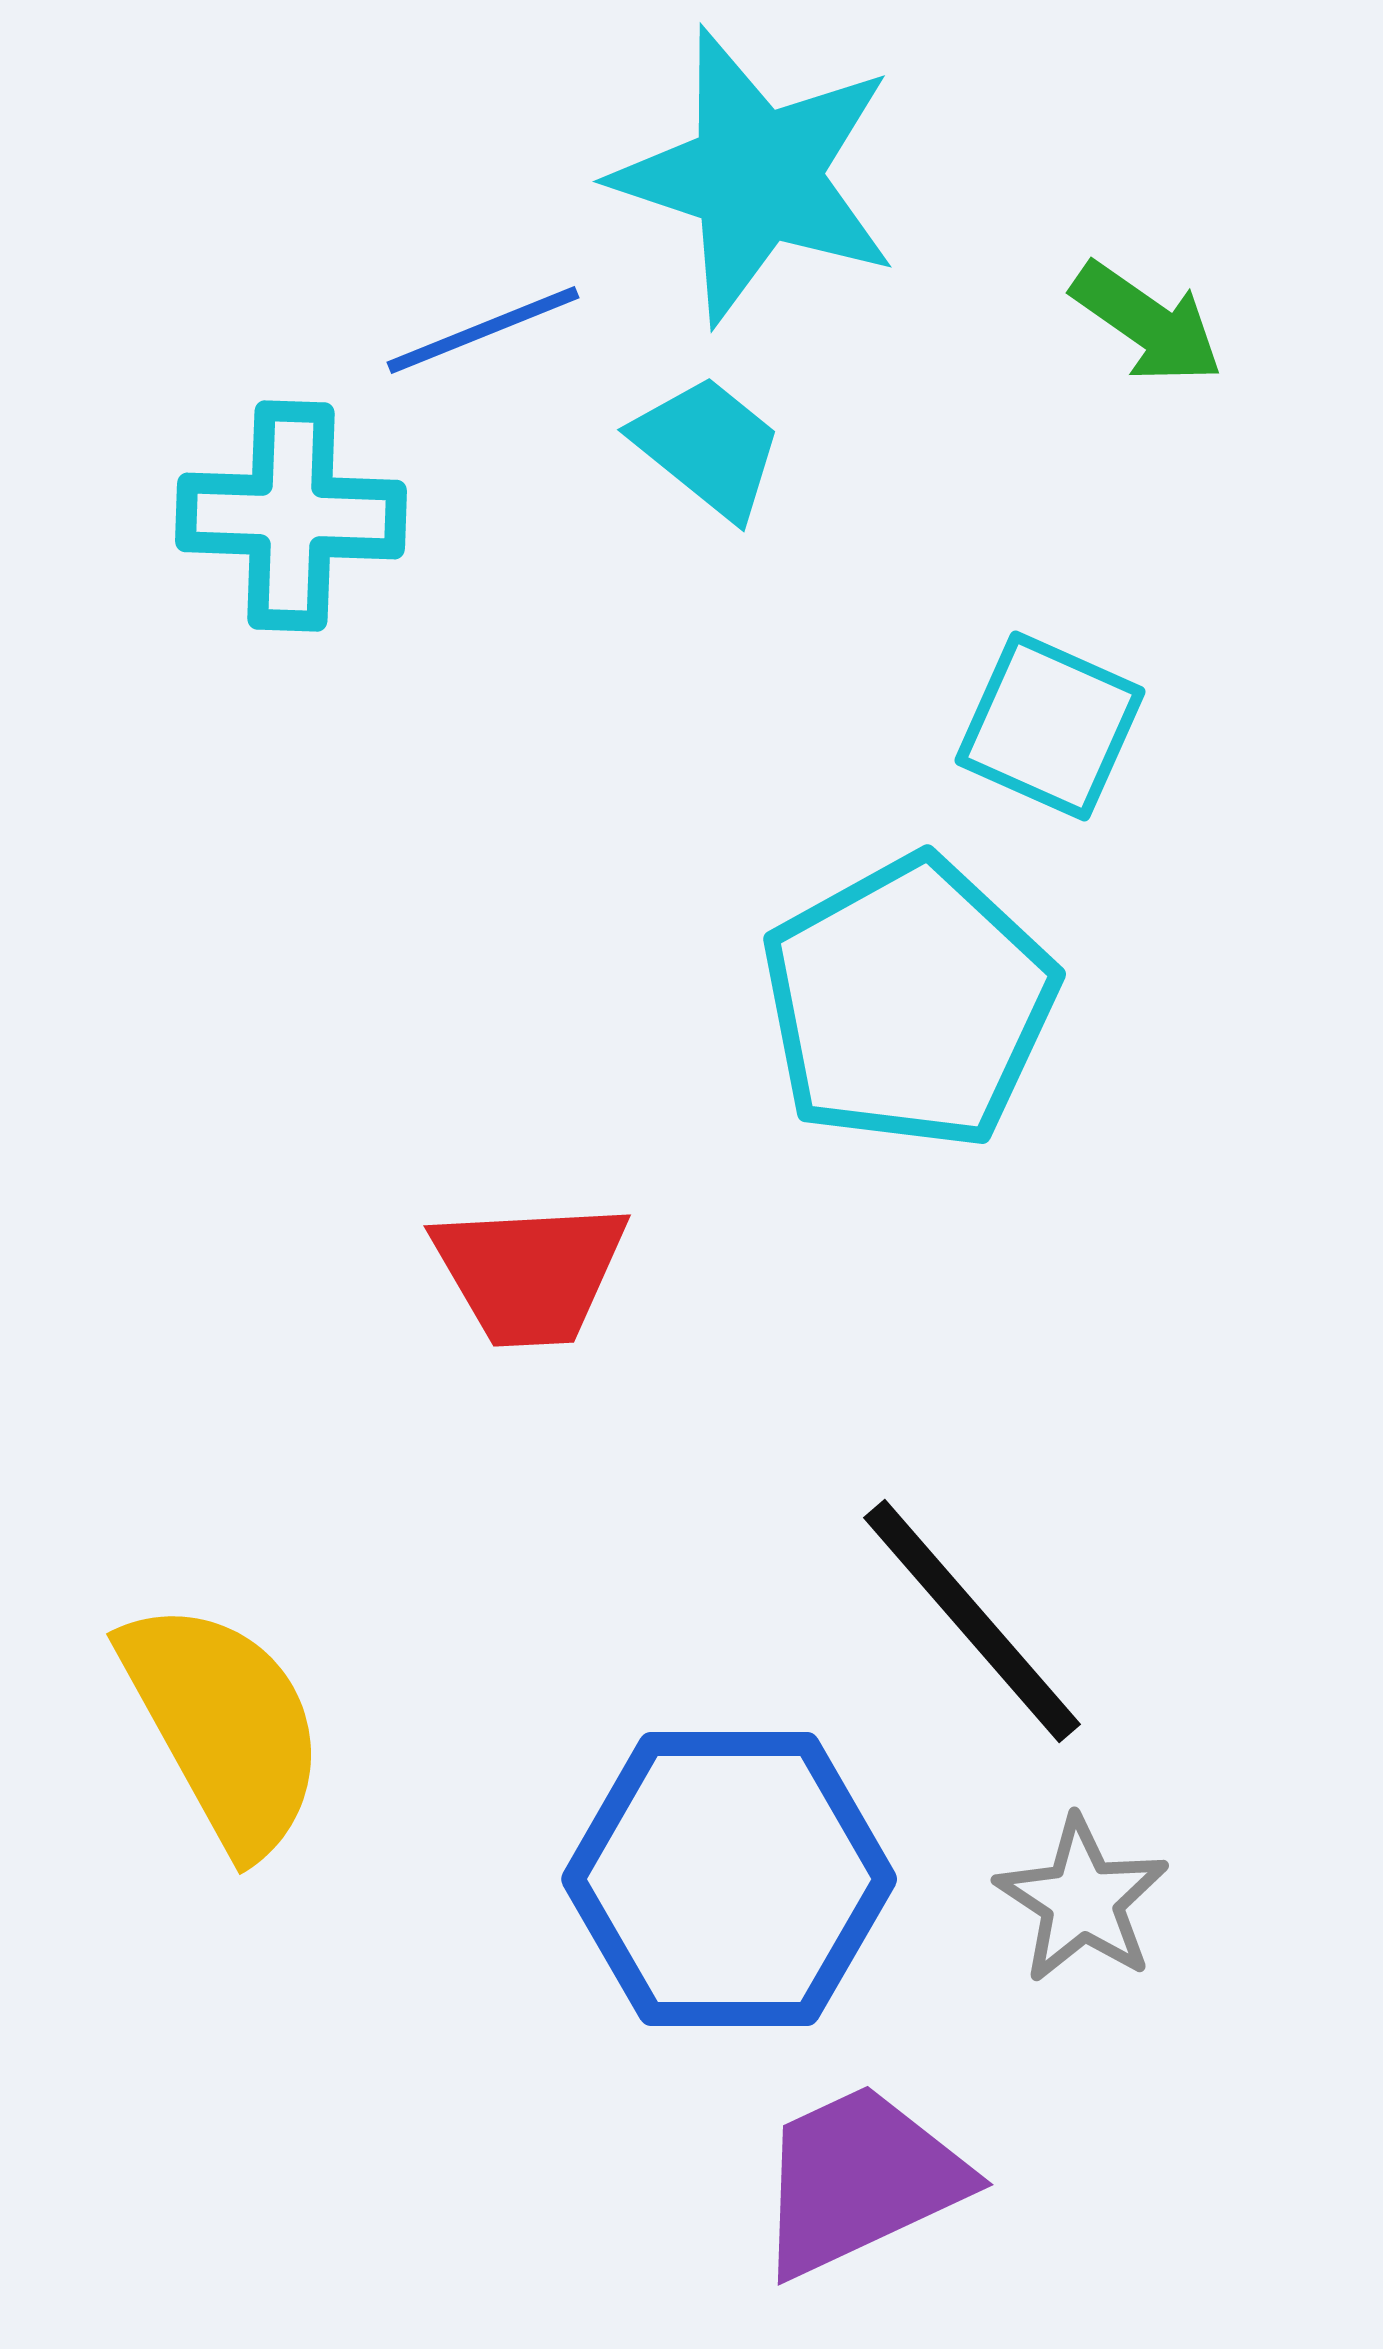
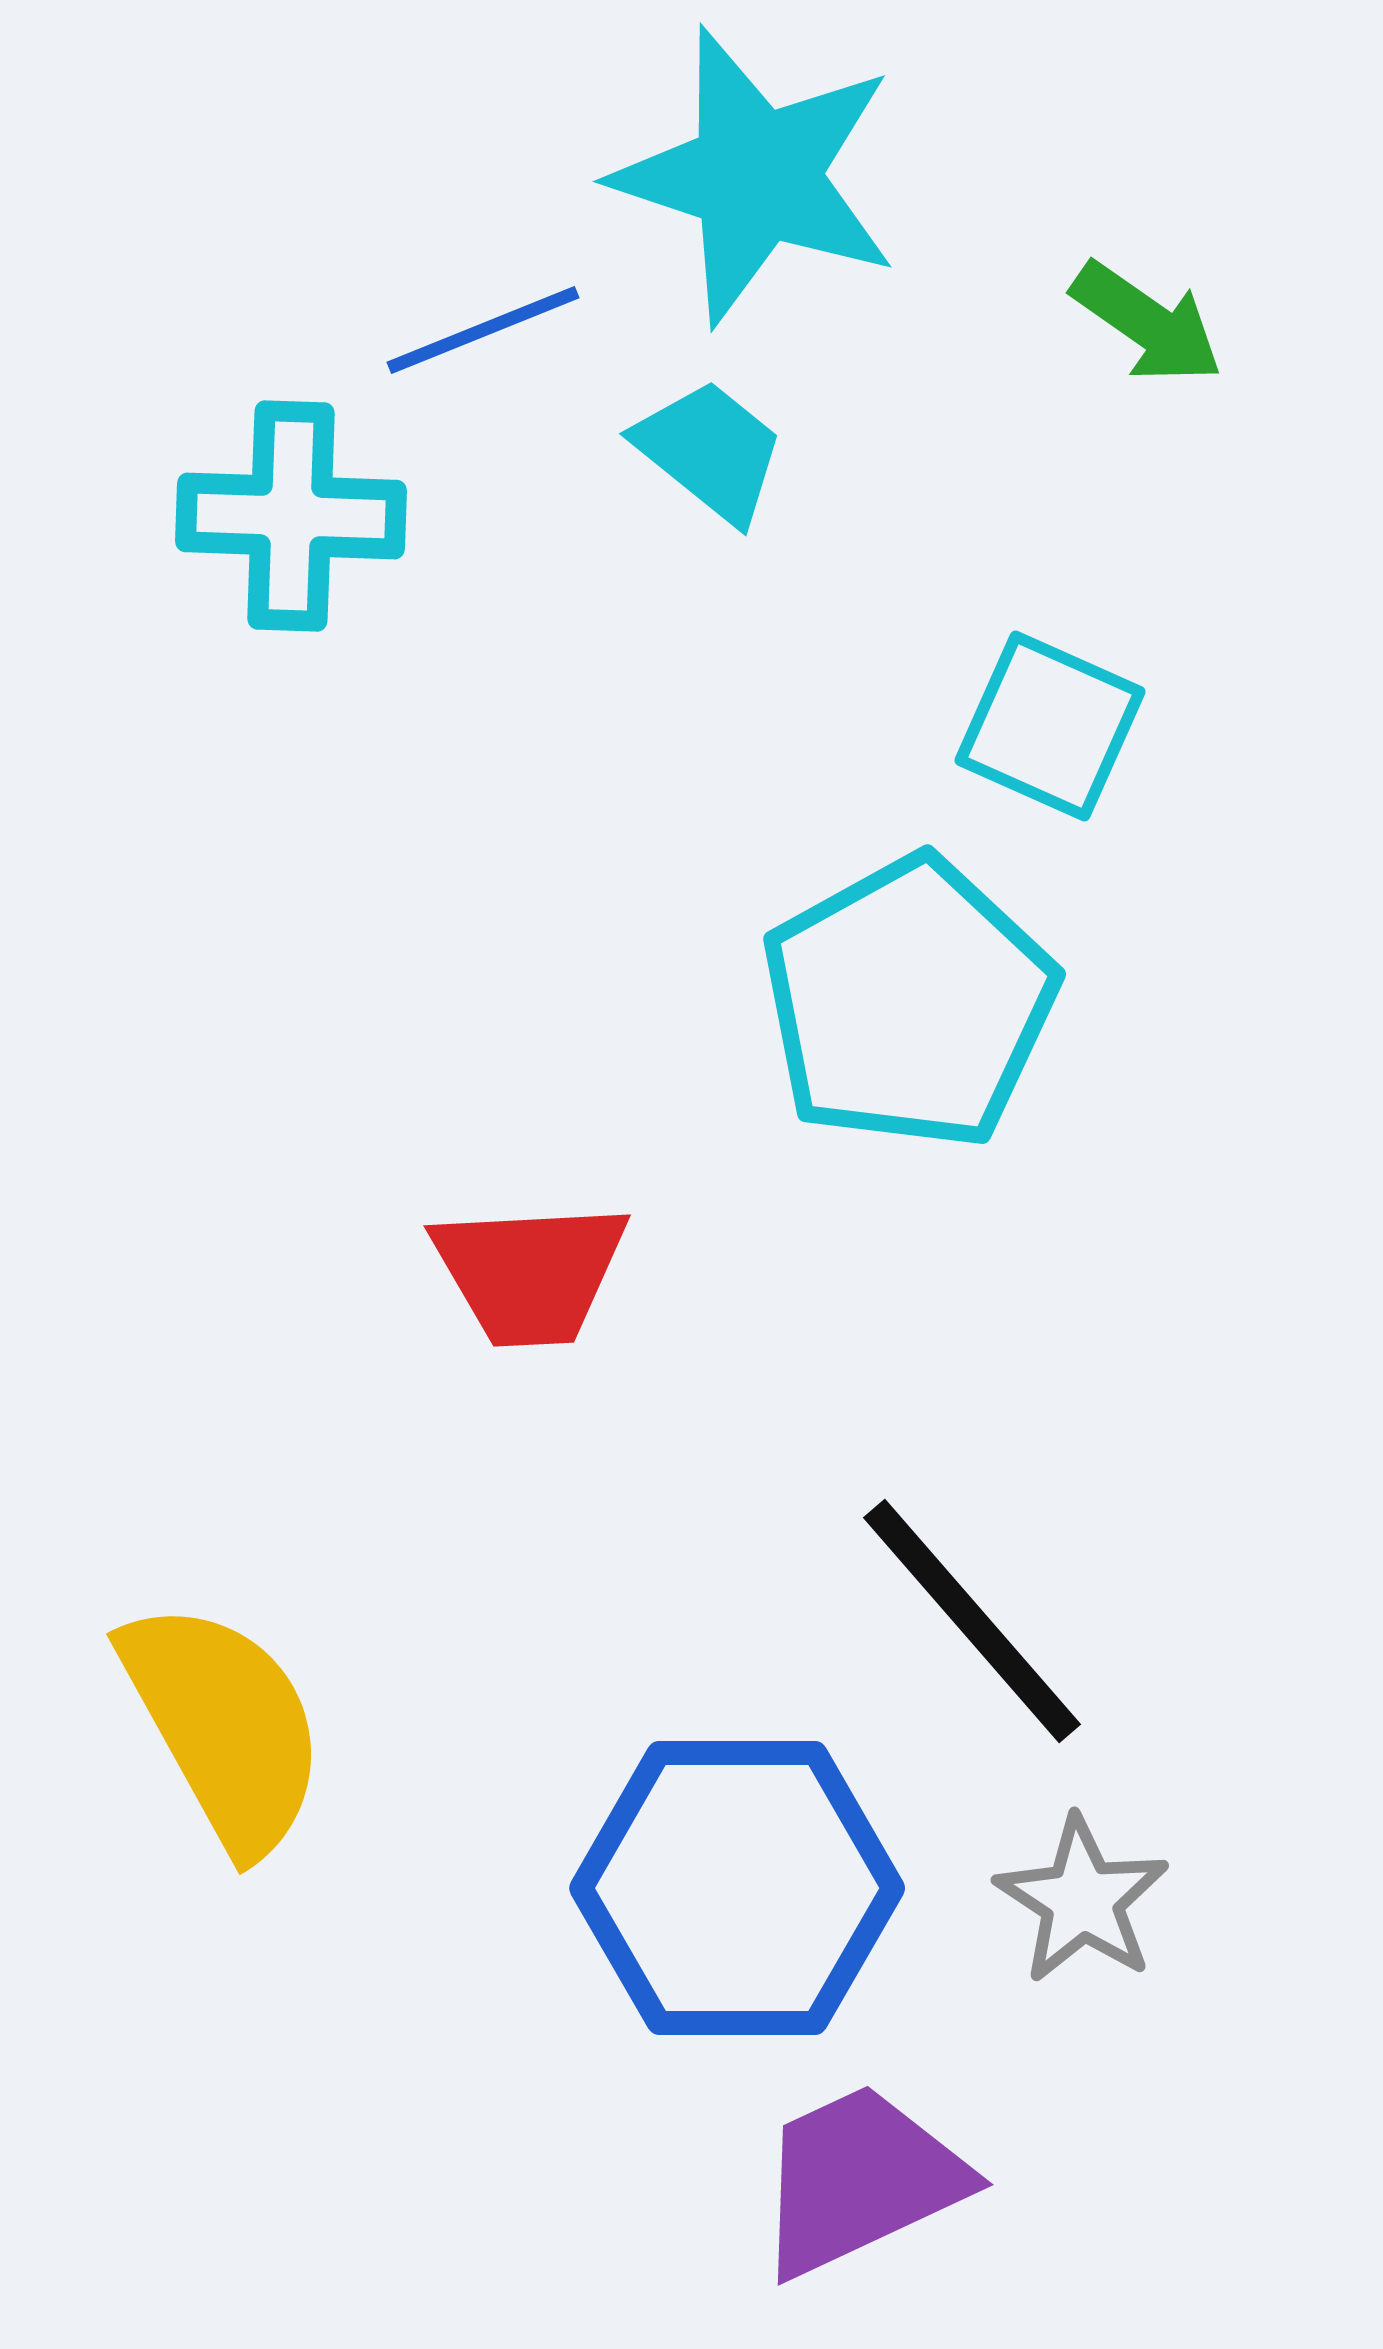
cyan trapezoid: moved 2 px right, 4 px down
blue hexagon: moved 8 px right, 9 px down
